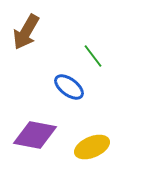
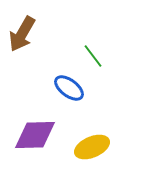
brown arrow: moved 4 px left, 2 px down
blue ellipse: moved 1 px down
purple diamond: rotated 12 degrees counterclockwise
